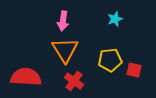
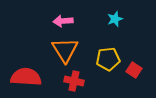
pink arrow: rotated 78 degrees clockwise
yellow pentagon: moved 2 px left, 1 px up
red square: rotated 21 degrees clockwise
red cross: rotated 24 degrees counterclockwise
